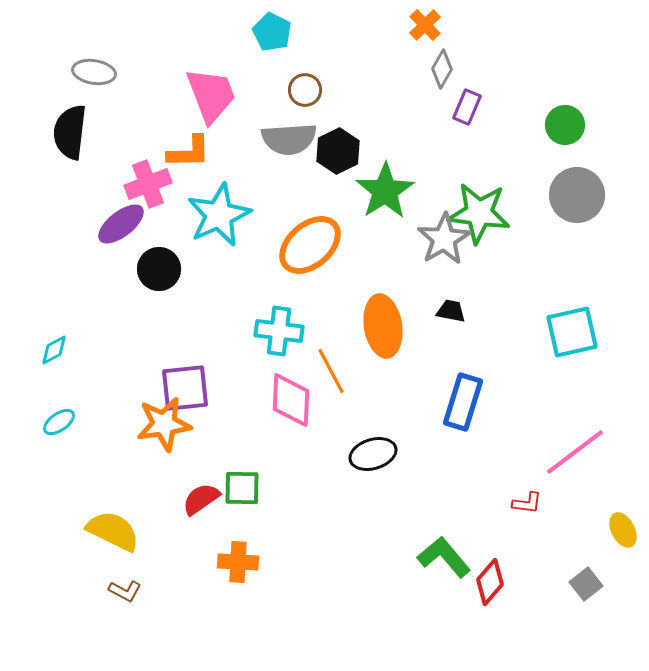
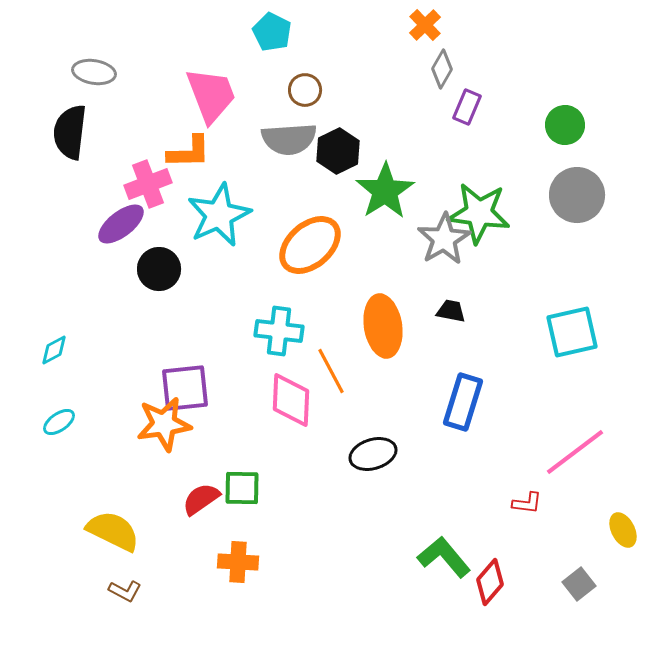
gray square at (586, 584): moved 7 px left
